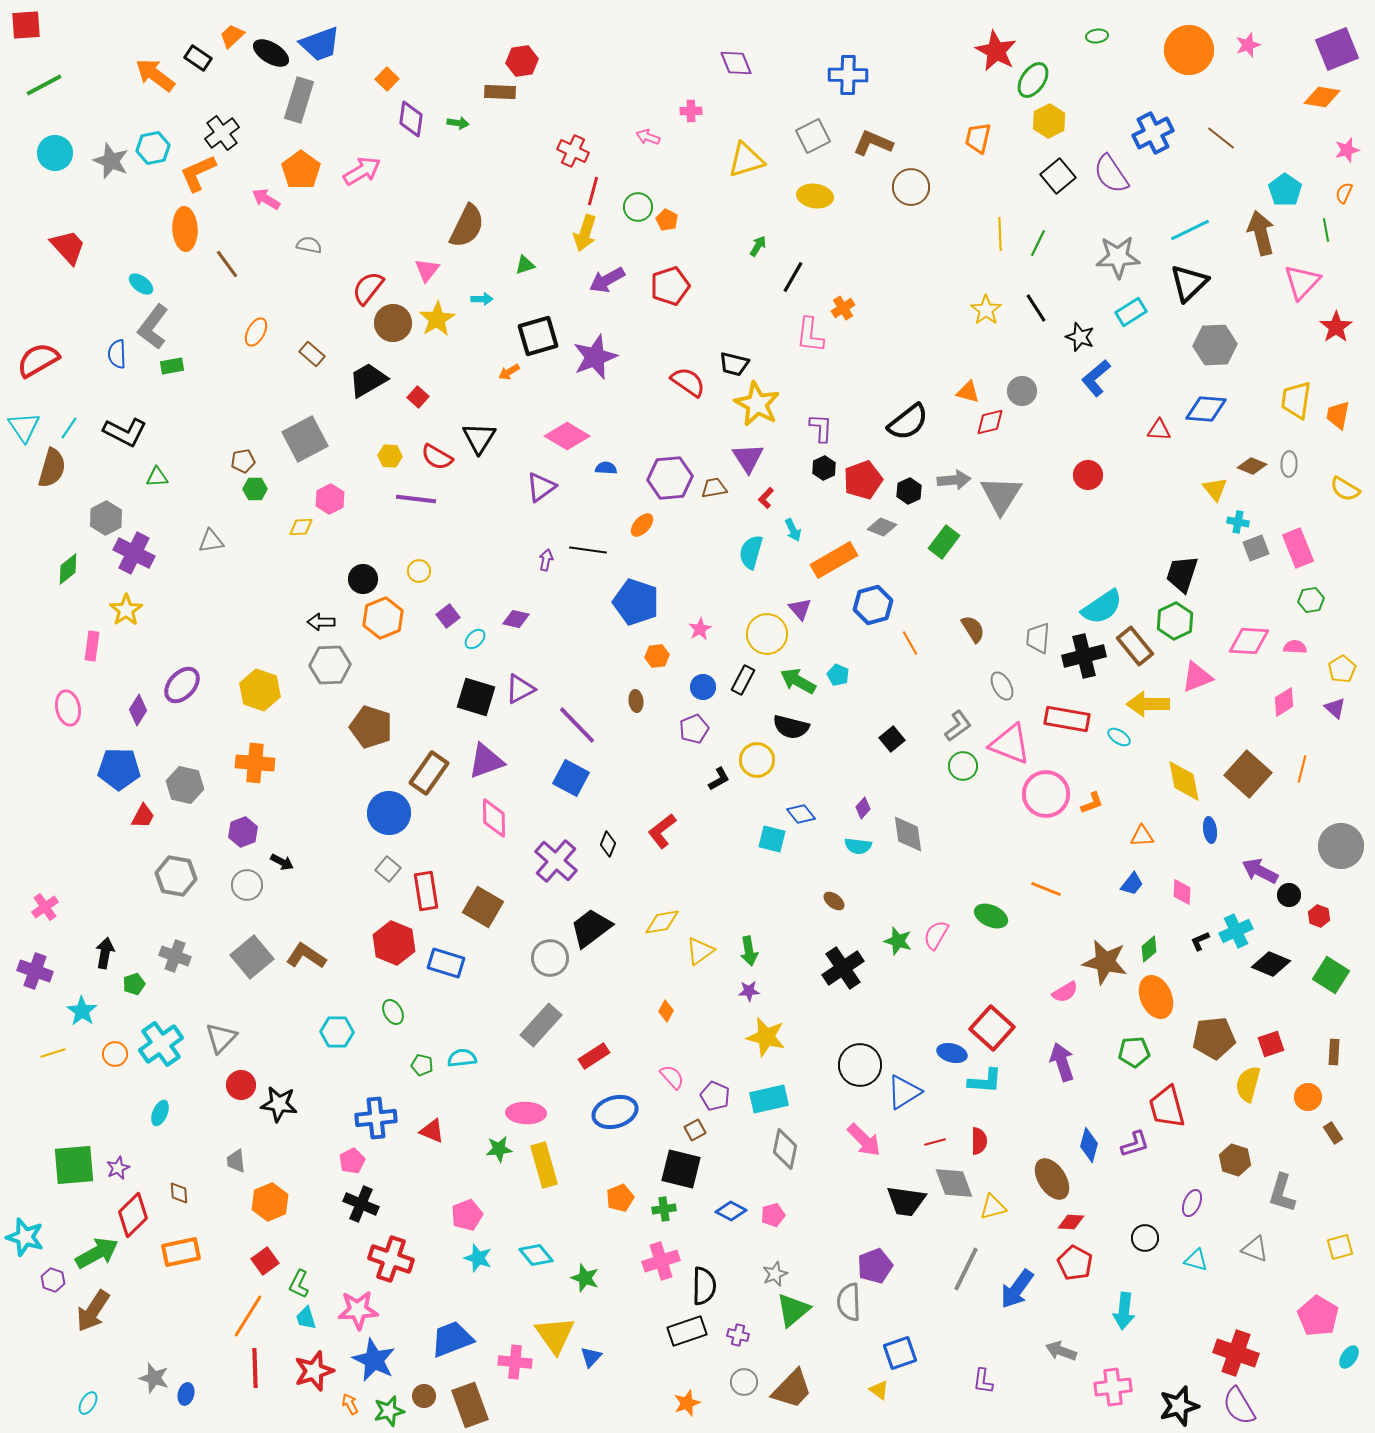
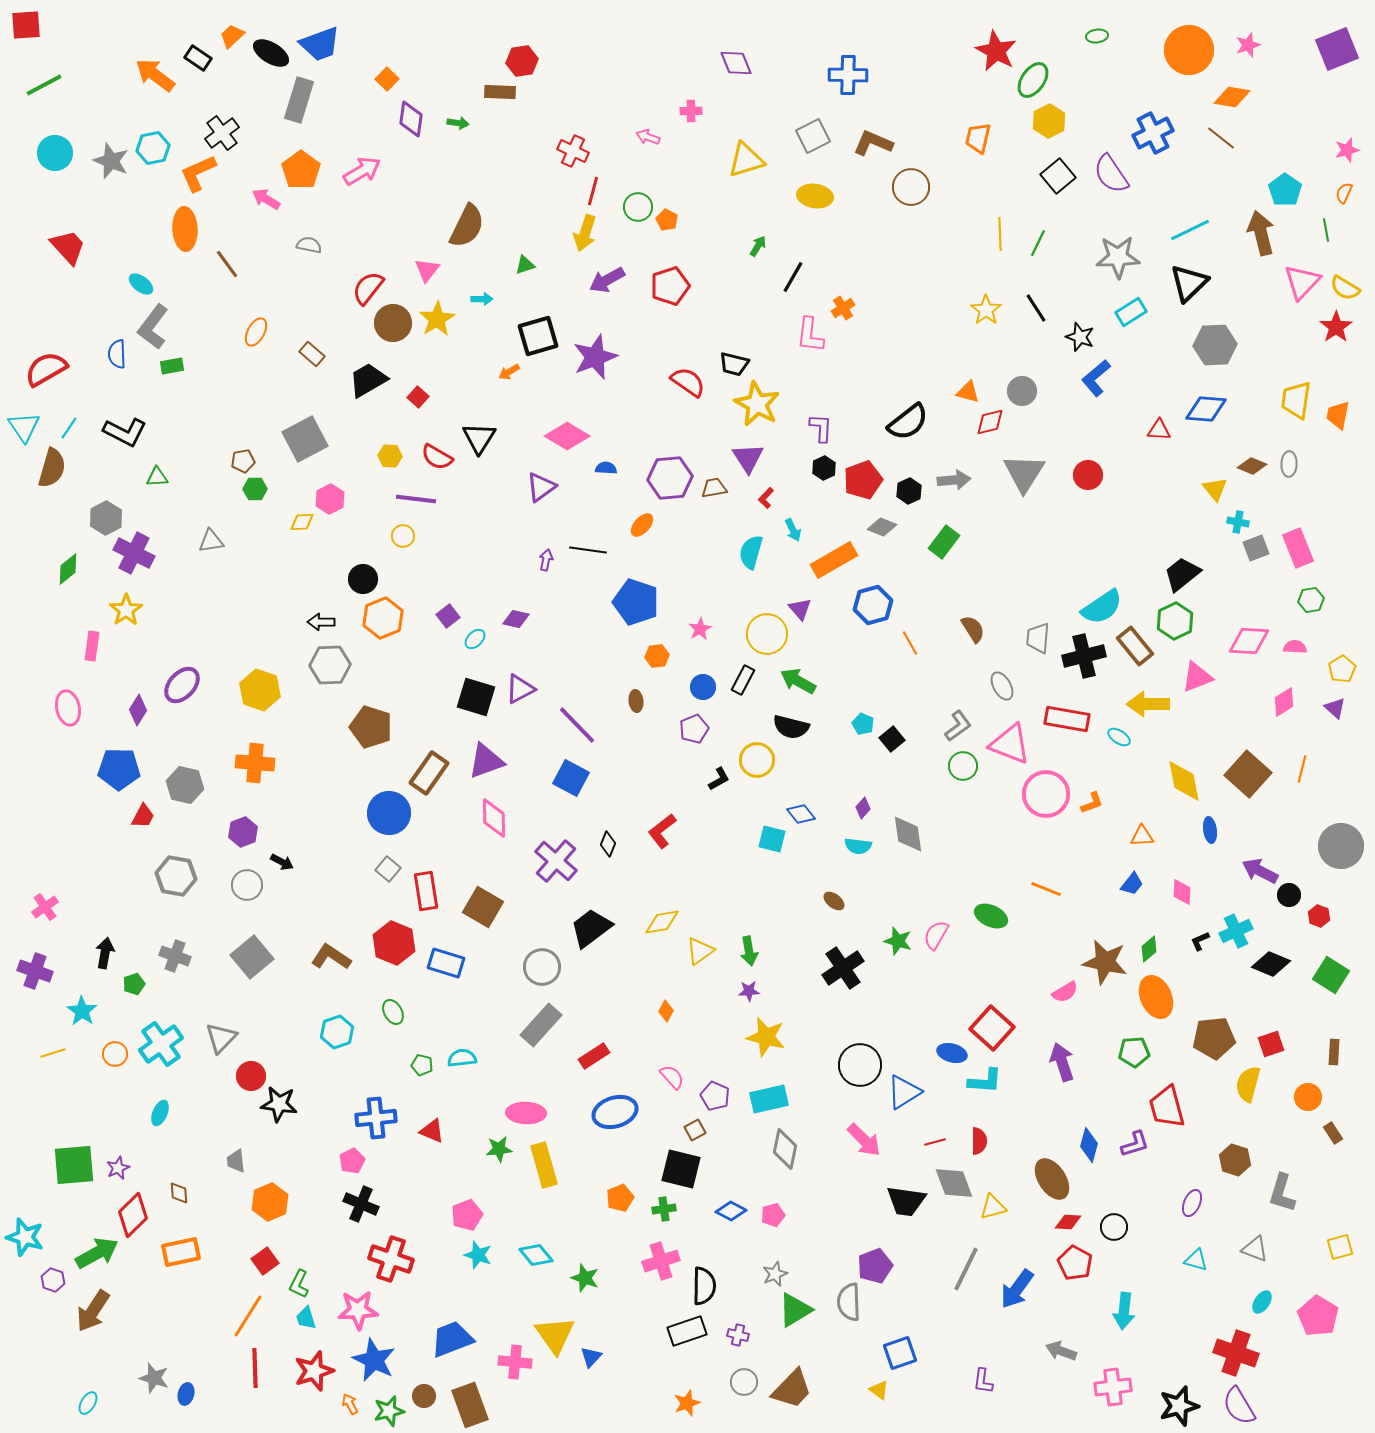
orange diamond at (1322, 97): moved 90 px left
red semicircle at (38, 360): moved 8 px right, 9 px down
yellow semicircle at (1345, 489): moved 201 px up
gray triangle at (1001, 495): moved 23 px right, 22 px up
yellow diamond at (301, 527): moved 1 px right, 5 px up
yellow circle at (419, 571): moved 16 px left, 35 px up
black trapezoid at (1182, 574): rotated 33 degrees clockwise
cyan pentagon at (838, 675): moved 25 px right, 49 px down
brown L-shape at (306, 956): moved 25 px right, 1 px down
gray circle at (550, 958): moved 8 px left, 9 px down
cyan hexagon at (337, 1032): rotated 20 degrees counterclockwise
red circle at (241, 1085): moved 10 px right, 9 px up
red diamond at (1071, 1222): moved 3 px left
black circle at (1145, 1238): moved 31 px left, 11 px up
cyan star at (478, 1258): moved 3 px up
green triangle at (793, 1310): moved 2 px right; rotated 9 degrees clockwise
cyan ellipse at (1349, 1357): moved 87 px left, 55 px up
